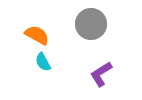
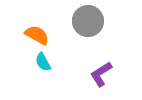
gray circle: moved 3 px left, 3 px up
